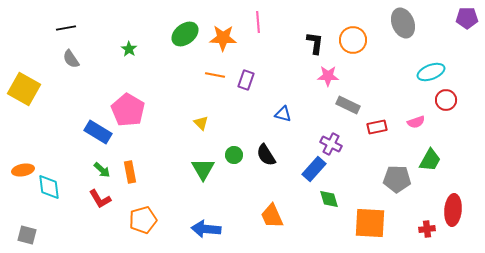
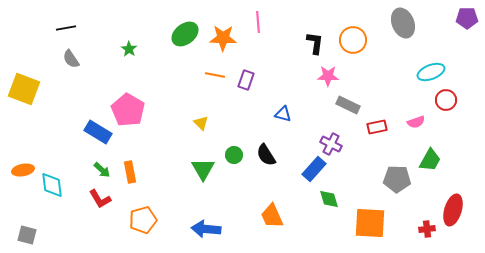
yellow square at (24, 89): rotated 8 degrees counterclockwise
cyan diamond at (49, 187): moved 3 px right, 2 px up
red ellipse at (453, 210): rotated 12 degrees clockwise
